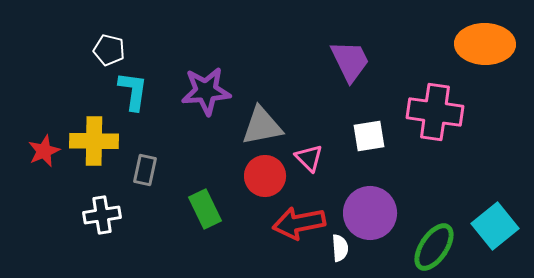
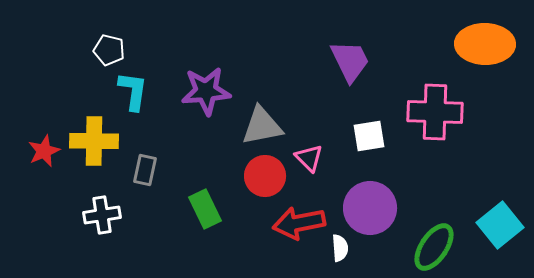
pink cross: rotated 6 degrees counterclockwise
purple circle: moved 5 px up
cyan square: moved 5 px right, 1 px up
